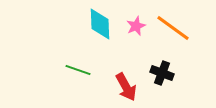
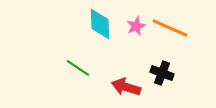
orange line: moved 3 px left; rotated 12 degrees counterclockwise
green line: moved 2 px up; rotated 15 degrees clockwise
red arrow: rotated 136 degrees clockwise
